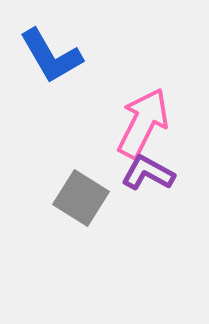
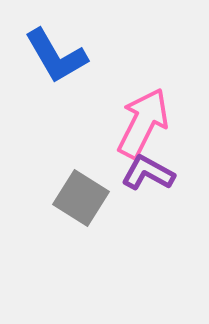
blue L-shape: moved 5 px right
